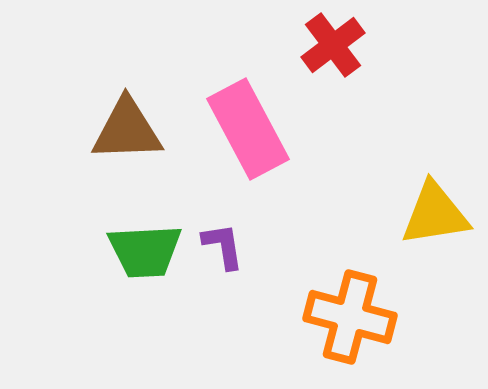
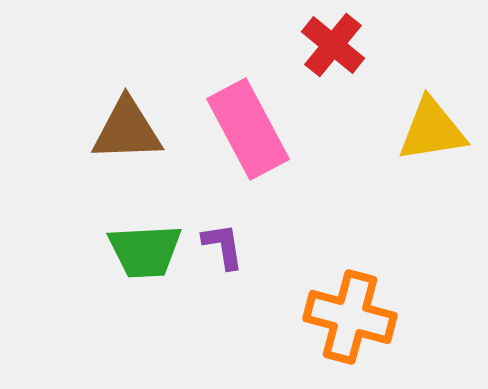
red cross: rotated 14 degrees counterclockwise
yellow triangle: moved 3 px left, 84 px up
